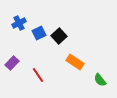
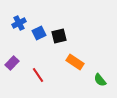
black square: rotated 28 degrees clockwise
